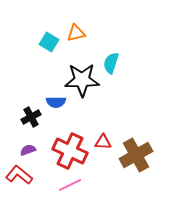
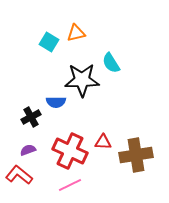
cyan semicircle: rotated 50 degrees counterclockwise
brown cross: rotated 20 degrees clockwise
